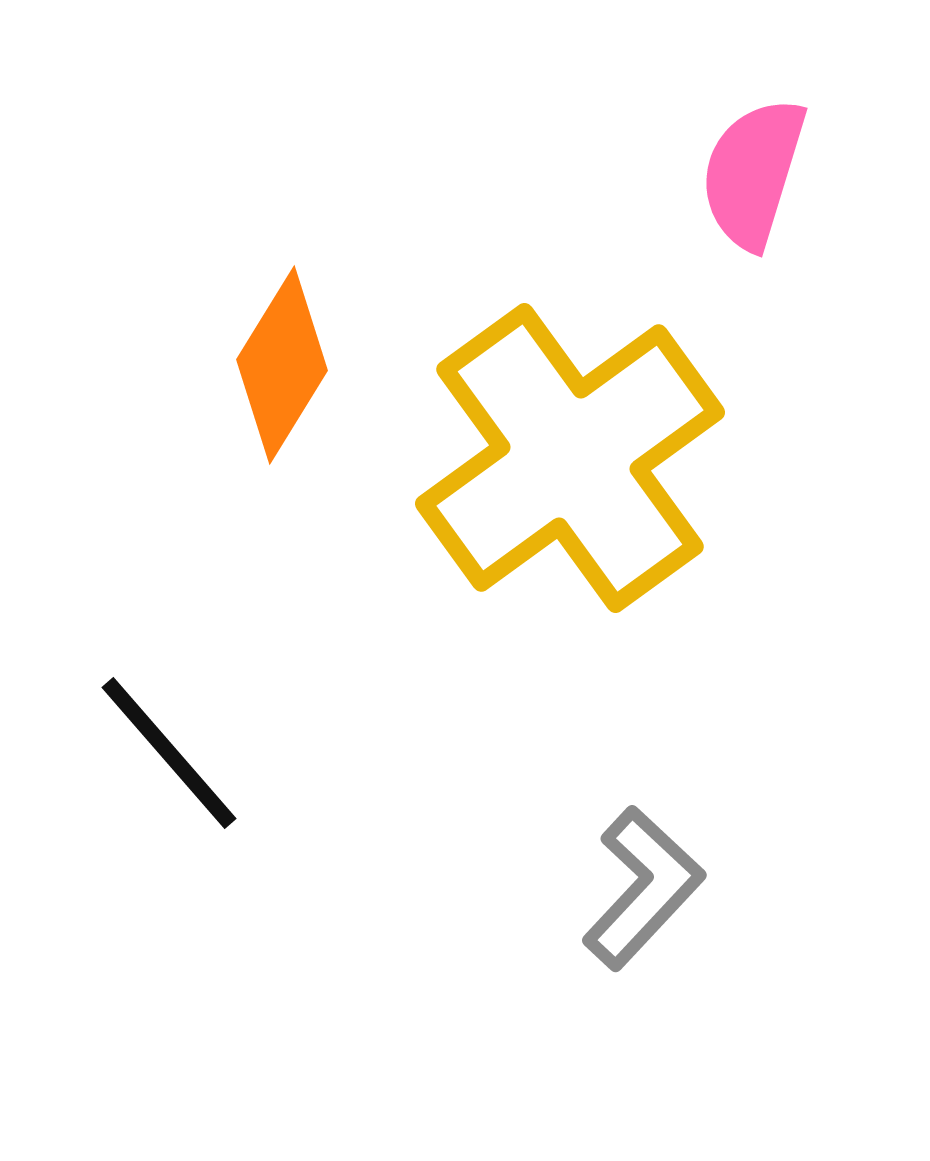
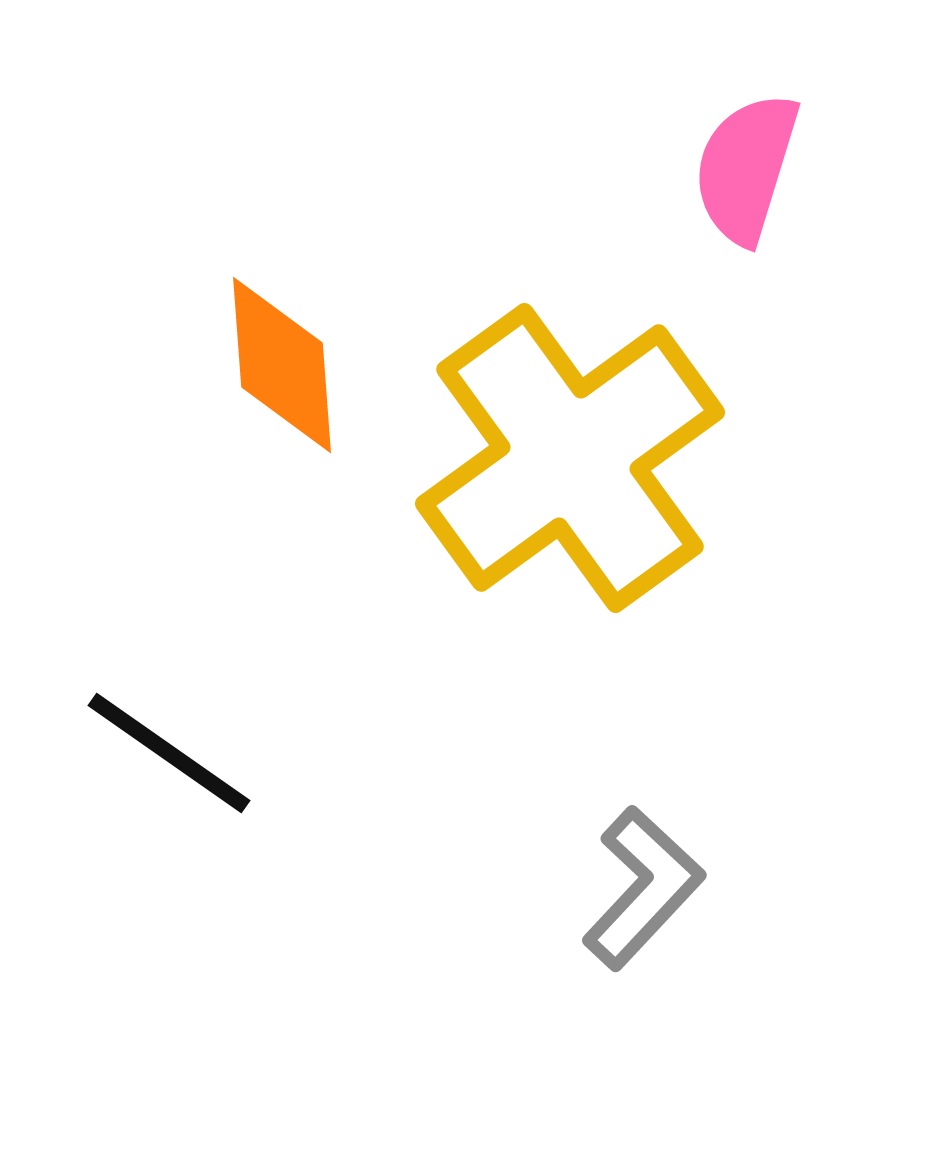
pink semicircle: moved 7 px left, 5 px up
orange diamond: rotated 36 degrees counterclockwise
black line: rotated 14 degrees counterclockwise
